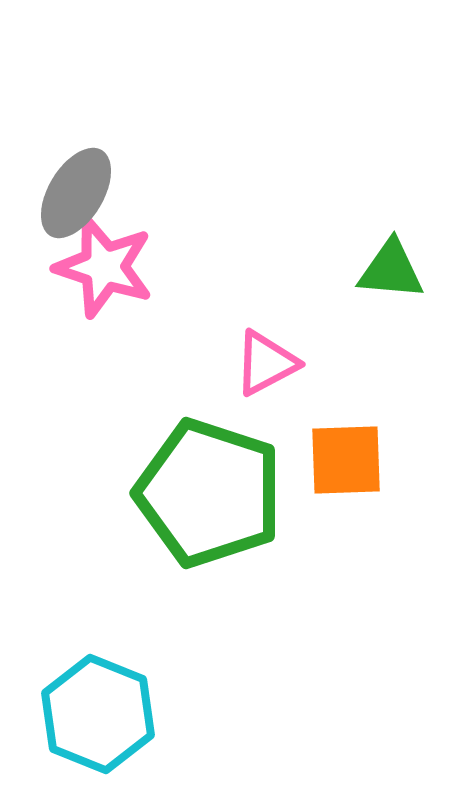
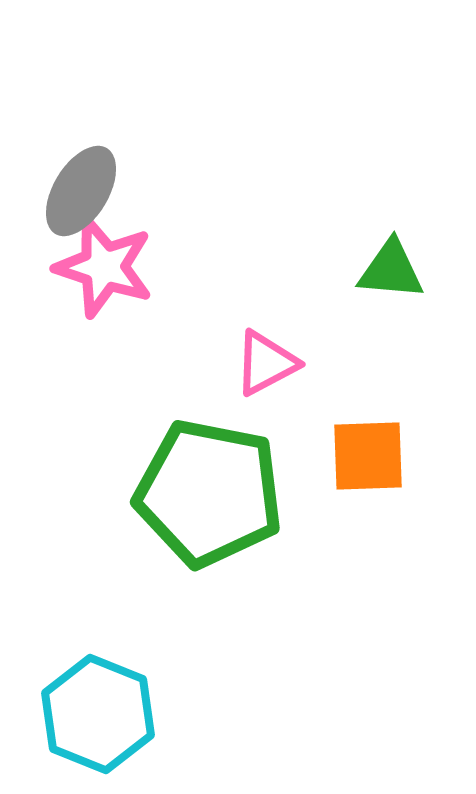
gray ellipse: moved 5 px right, 2 px up
orange square: moved 22 px right, 4 px up
green pentagon: rotated 7 degrees counterclockwise
